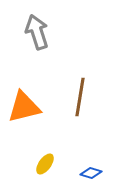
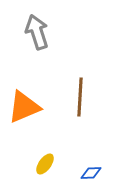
brown line: rotated 6 degrees counterclockwise
orange triangle: rotated 9 degrees counterclockwise
blue diamond: rotated 20 degrees counterclockwise
